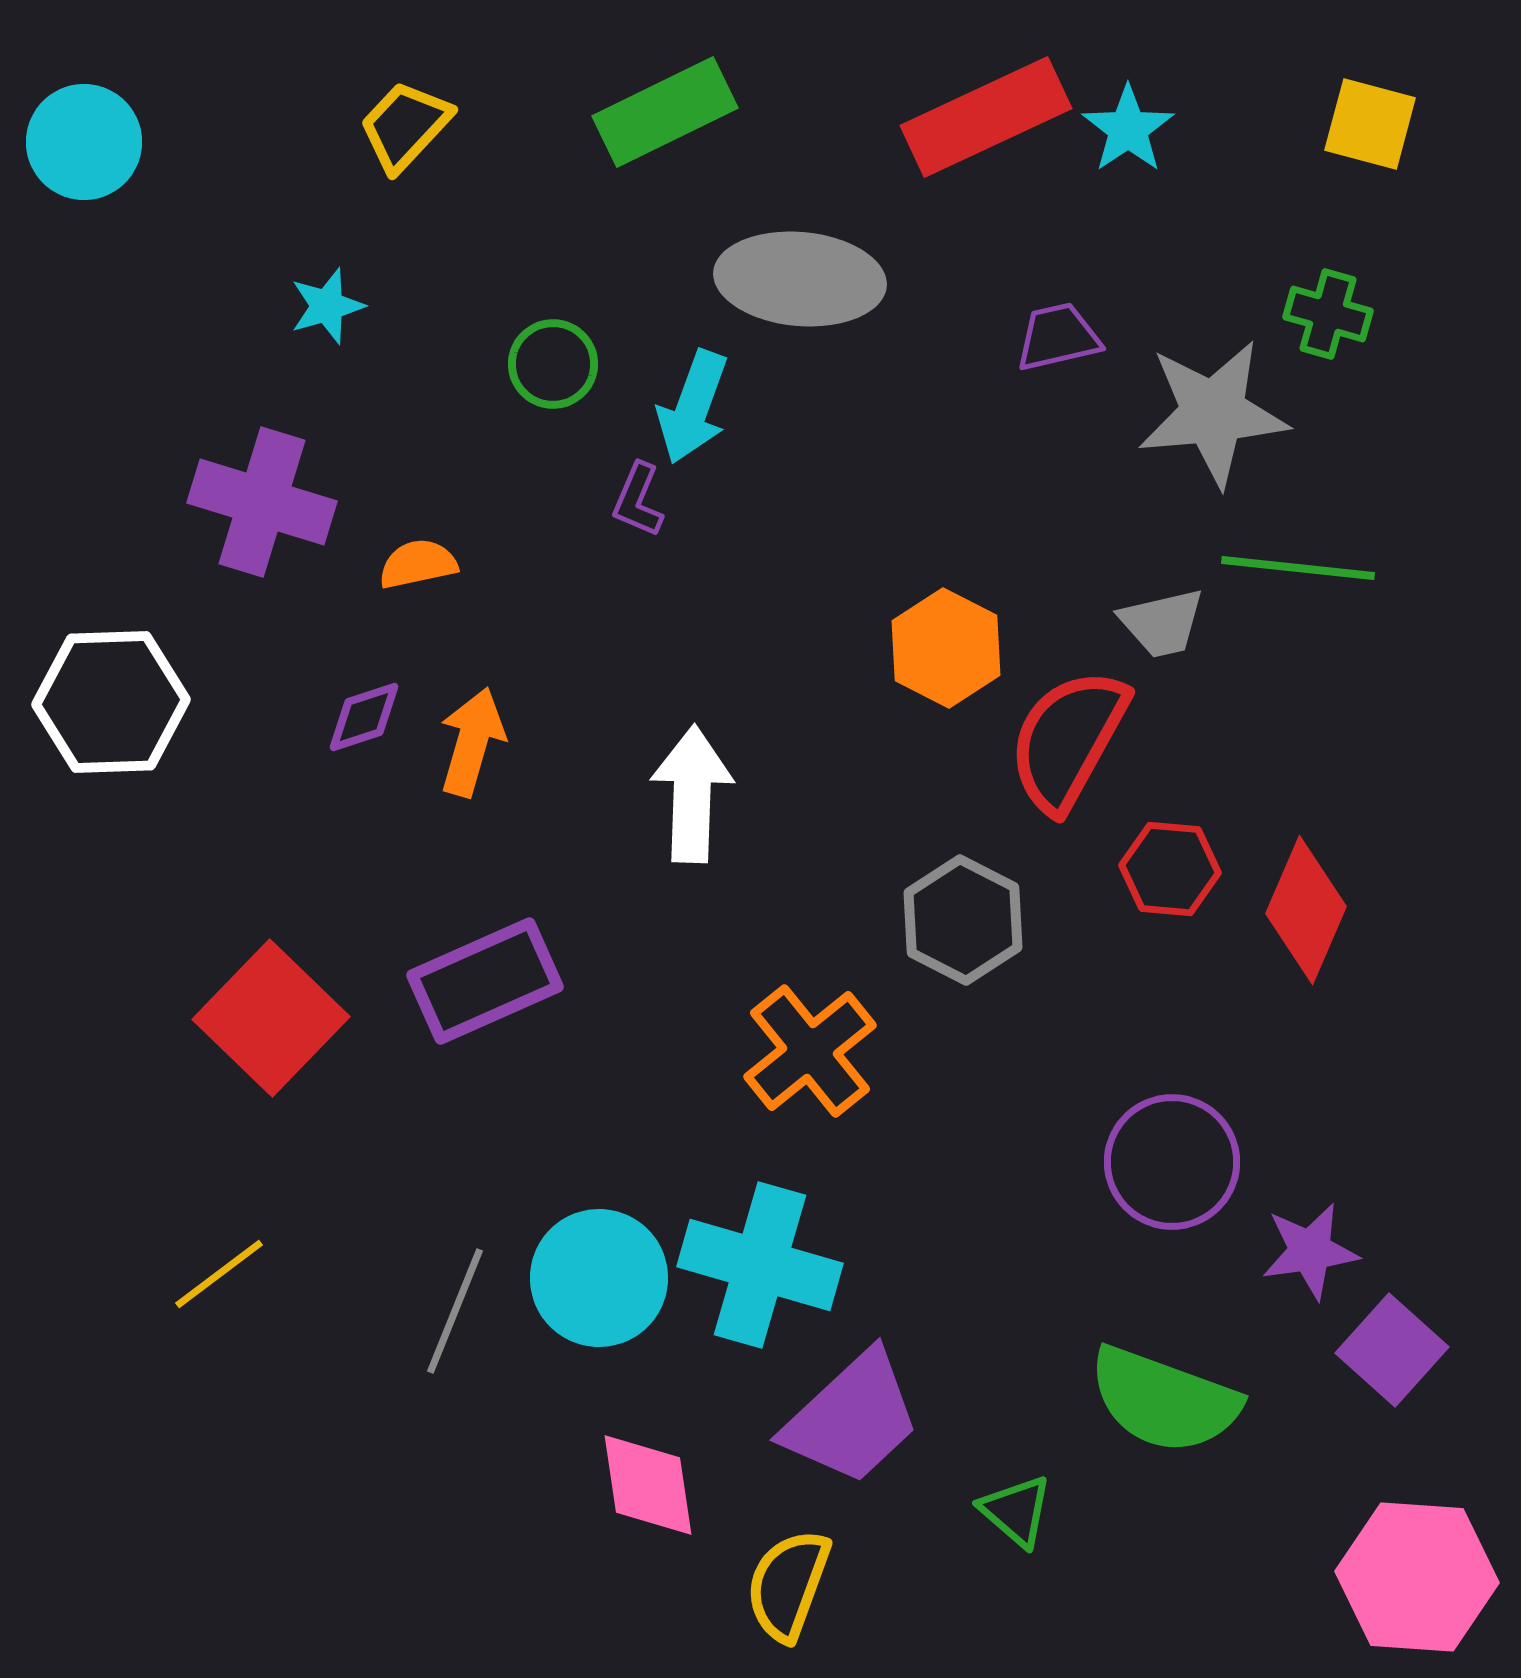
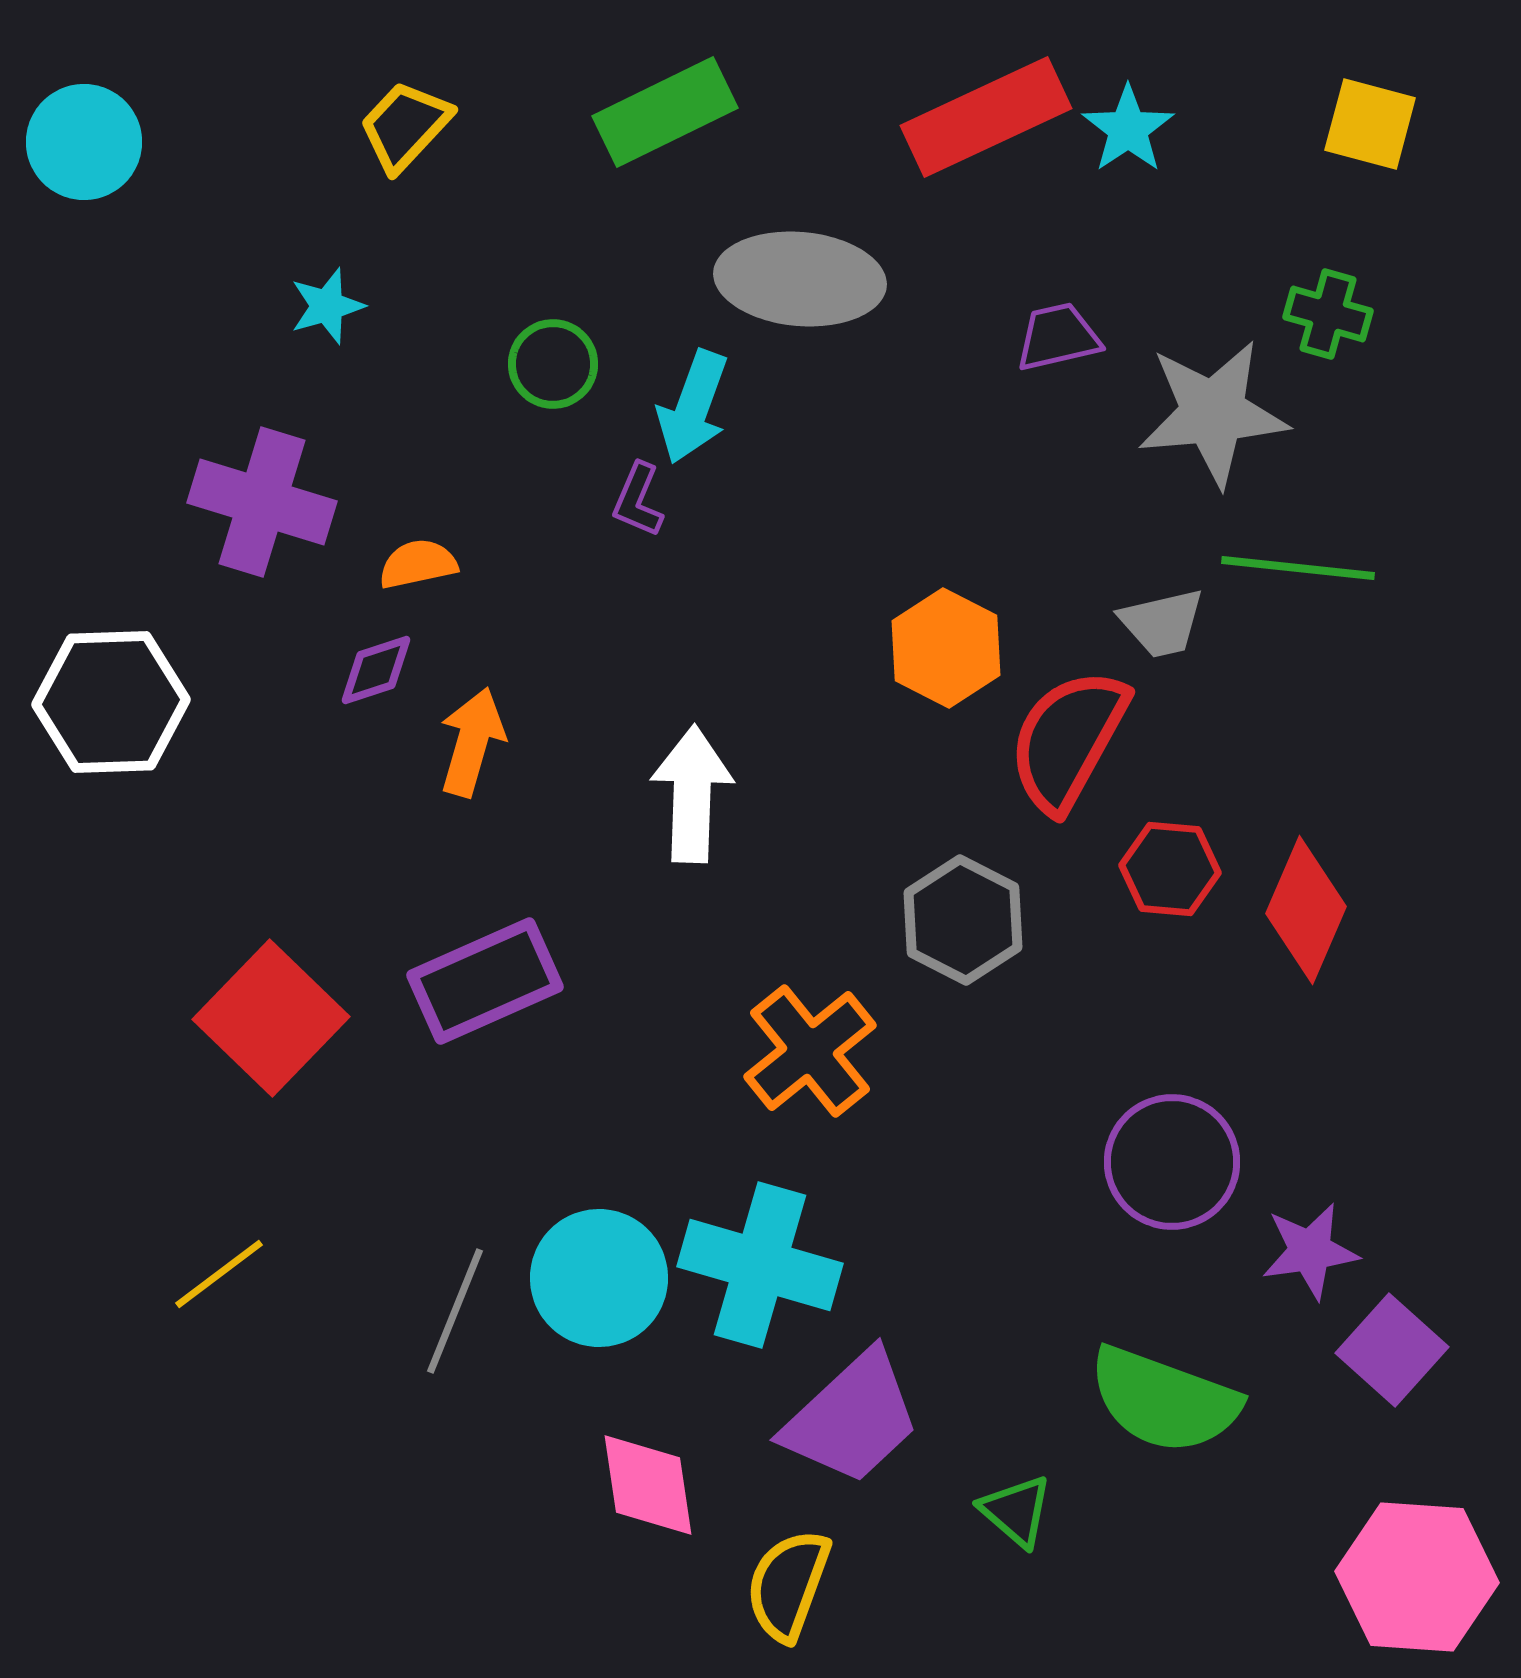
purple diamond at (364, 717): moved 12 px right, 47 px up
